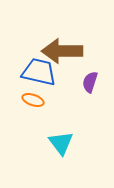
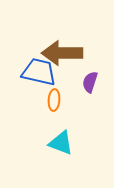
brown arrow: moved 2 px down
orange ellipse: moved 21 px right; rotated 75 degrees clockwise
cyan triangle: rotated 32 degrees counterclockwise
